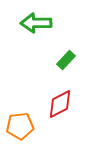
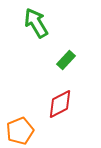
green arrow: rotated 60 degrees clockwise
orange pentagon: moved 5 px down; rotated 16 degrees counterclockwise
